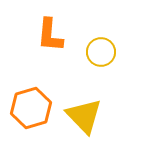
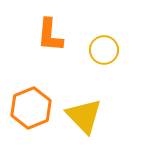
yellow circle: moved 3 px right, 2 px up
orange hexagon: rotated 6 degrees counterclockwise
